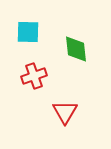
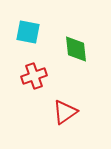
cyan square: rotated 10 degrees clockwise
red triangle: rotated 24 degrees clockwise
